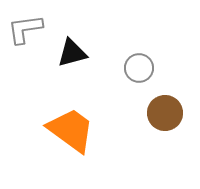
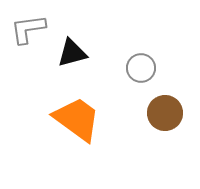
gray L-shape: moved 3 px right
gray circle: moved 2 px right
orange trapezoid: moved 6 px right, 11 px up
